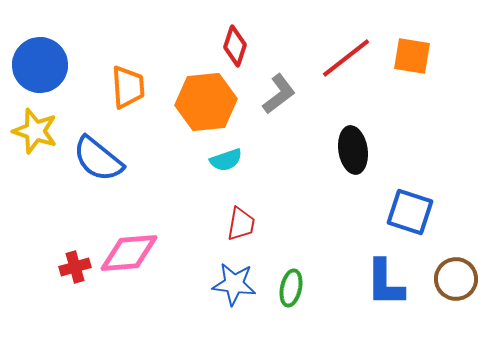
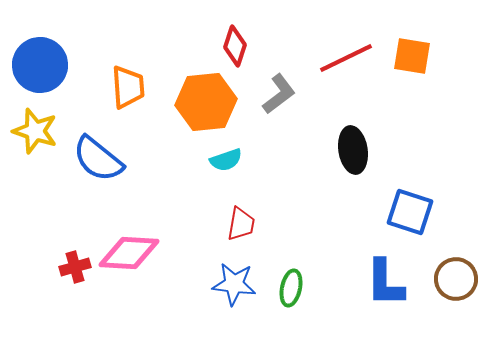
red line: rotated 12 degrees clockwise
pink diamond: rotated 8 degrees clockwise
